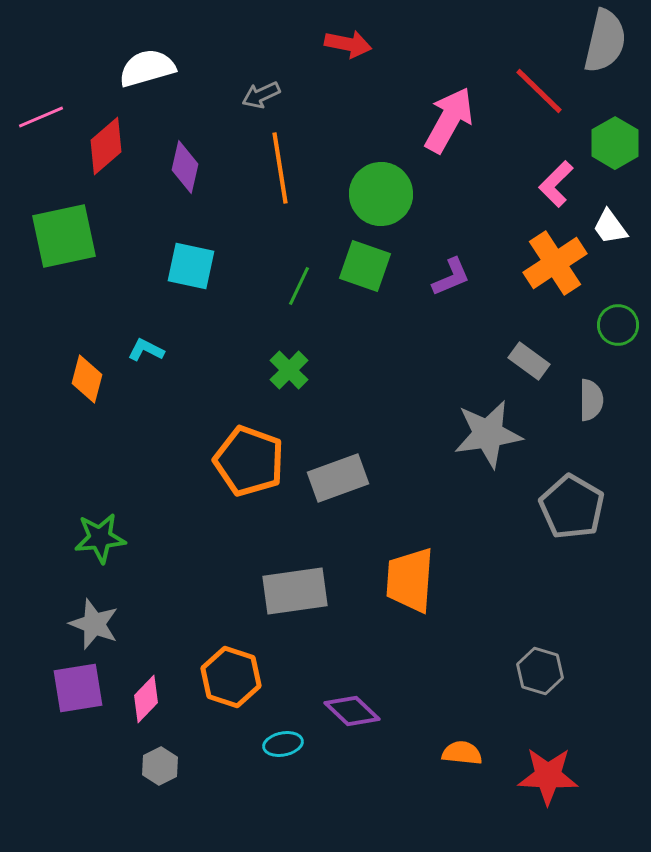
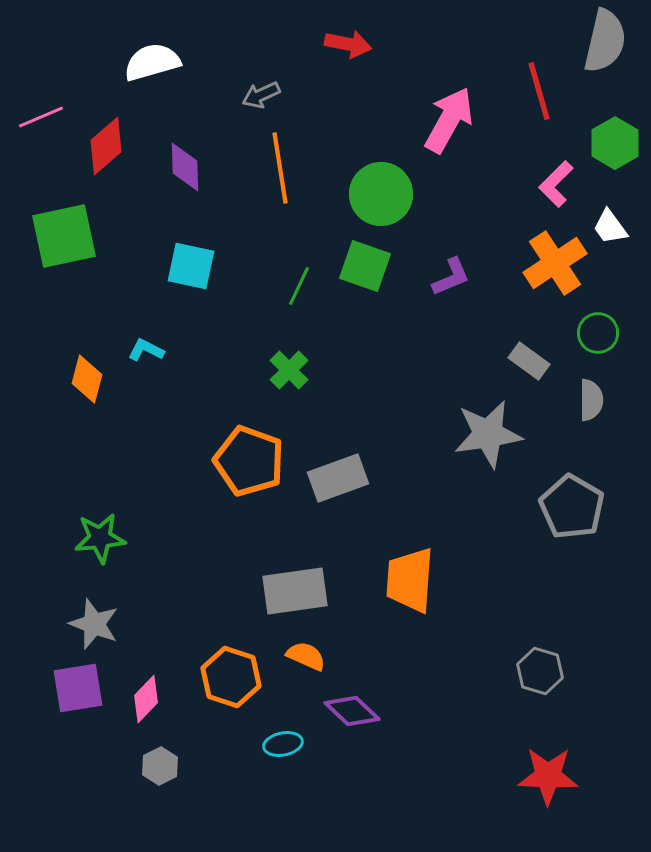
white semicircle at (147, 68): moved 5 px right, 6 px up
red line at (539, 91): rotated 30 degrees clockwise
purple diamond at (185, 167): rotated 15 degrees counterclockwise
green circle at (618, 325): moved 20 px left, 8 px down
orange semicircle at (462, 753): moved 156 px left, 97 px up; rotated 18 degrees clockwise
